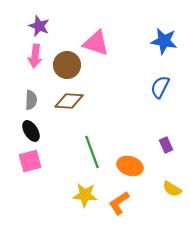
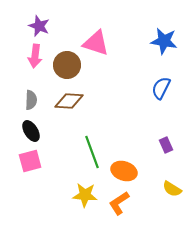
blue semicircle: moved 1 px right, 1 px down
orange ellipse: moved 6 px left, 5 px down
